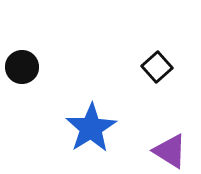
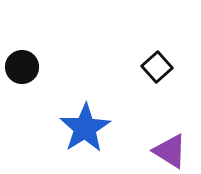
blue star: moved 6 px left
